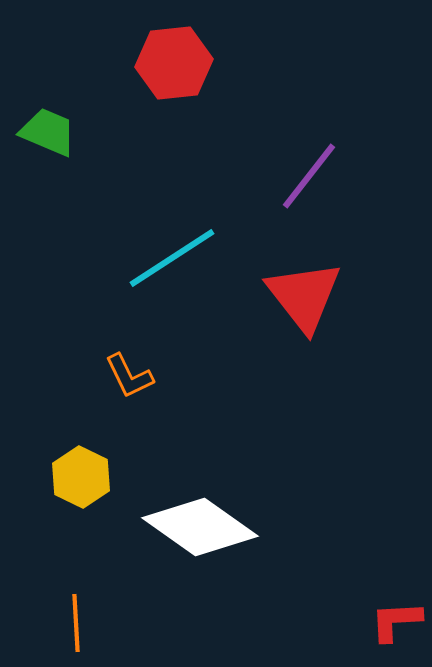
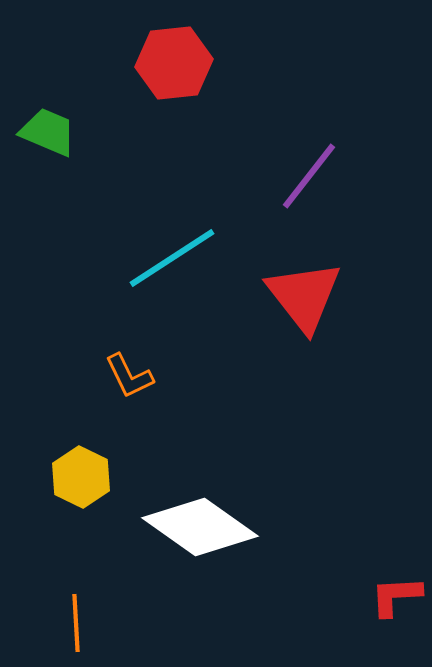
red L-shape: moved 25 px up
